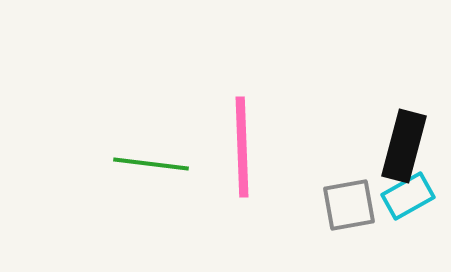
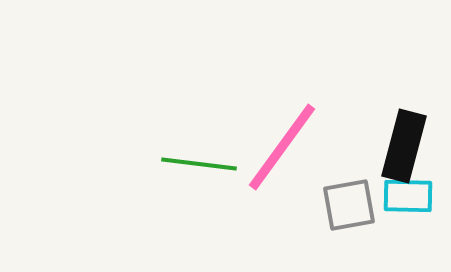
pink line: moved 40 px right; rotated 38 degrees clockwise
green line: moved 48 px right
cyan rectangle: rotated 30 degrees clockwise
